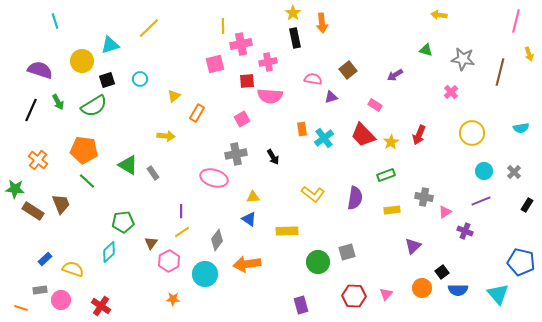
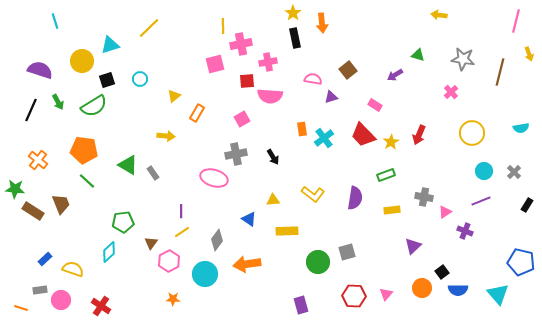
green triangle at (426, 50): moved 8 px left, 5 px down
yellow triangle at (253, 197): moved 20 px right, 3 px down
